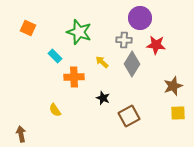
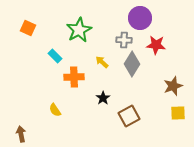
green star: moved 2 px up; rotated 25 degrees clockwise
black star: rotated 16 degrees clockwise
